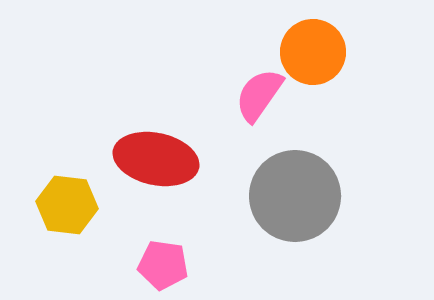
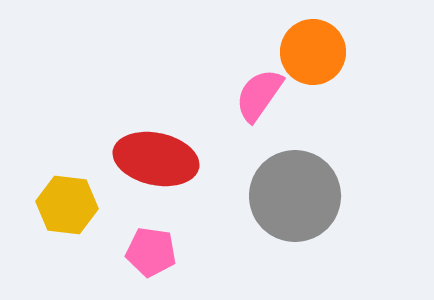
pink pentagon: moved 12 px left, 13 px up
